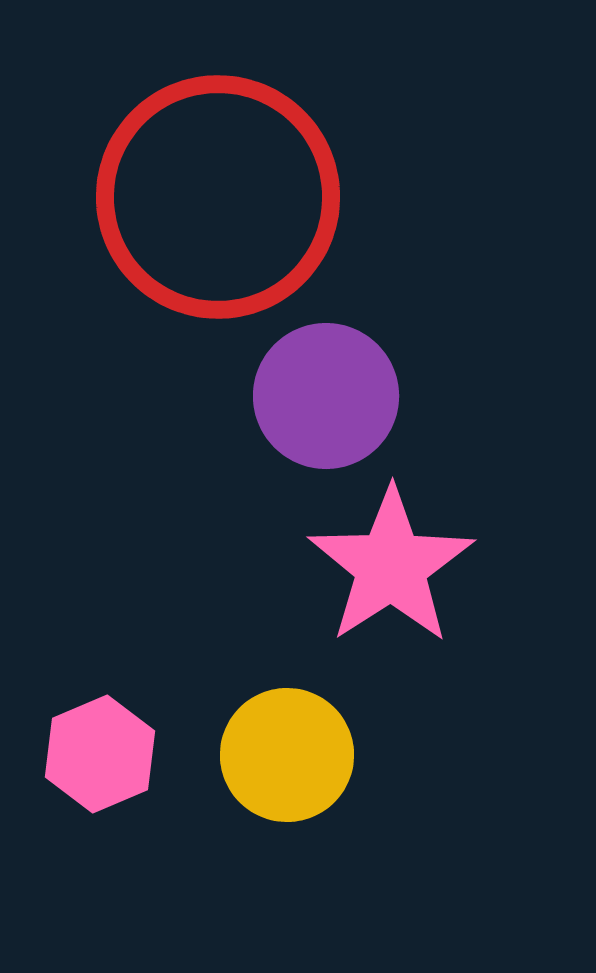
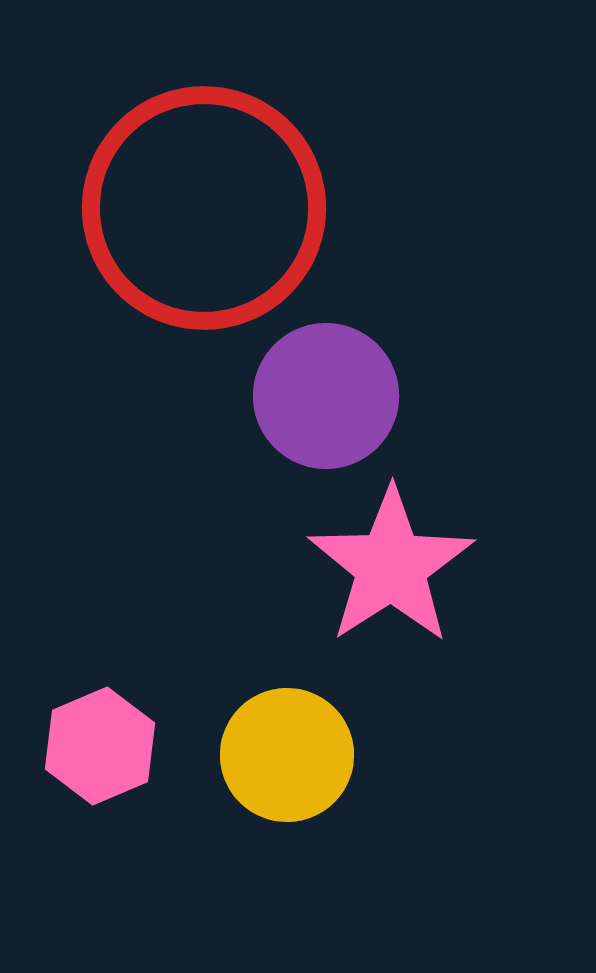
red circle: moved 14 px left, 11 px down
pink hexagon: moved 8 px up
